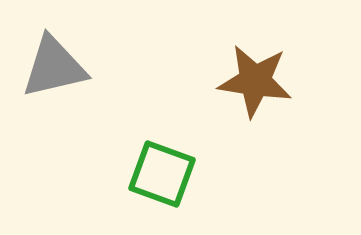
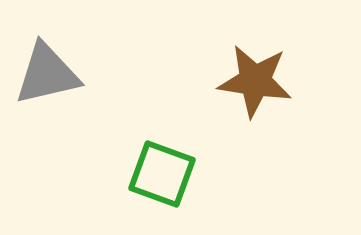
gray triangle: moved 7 px left, 7 px down
